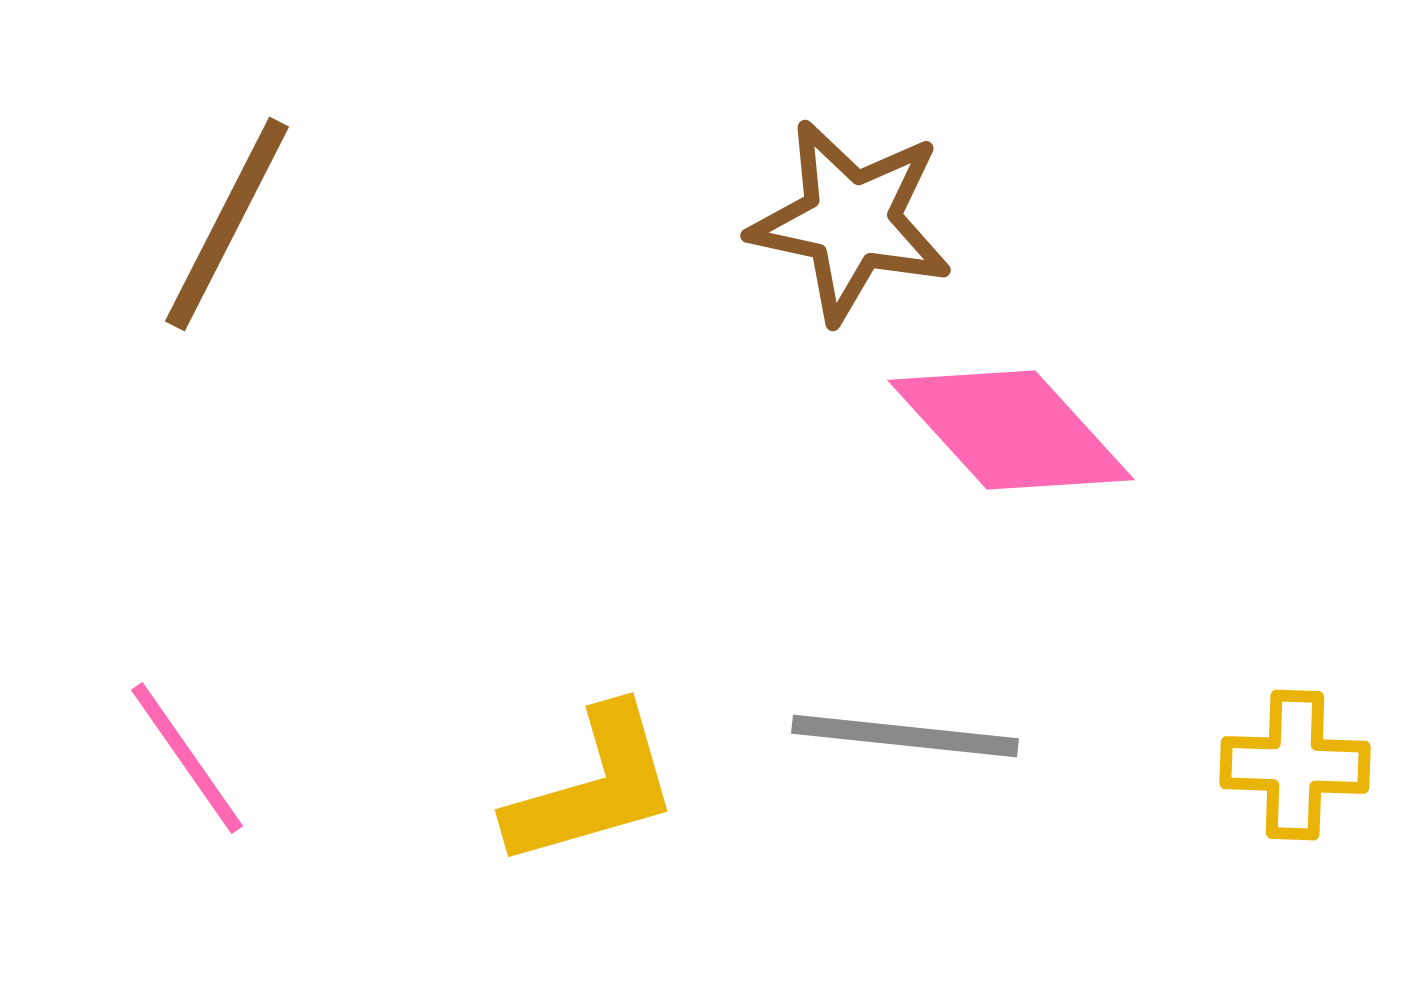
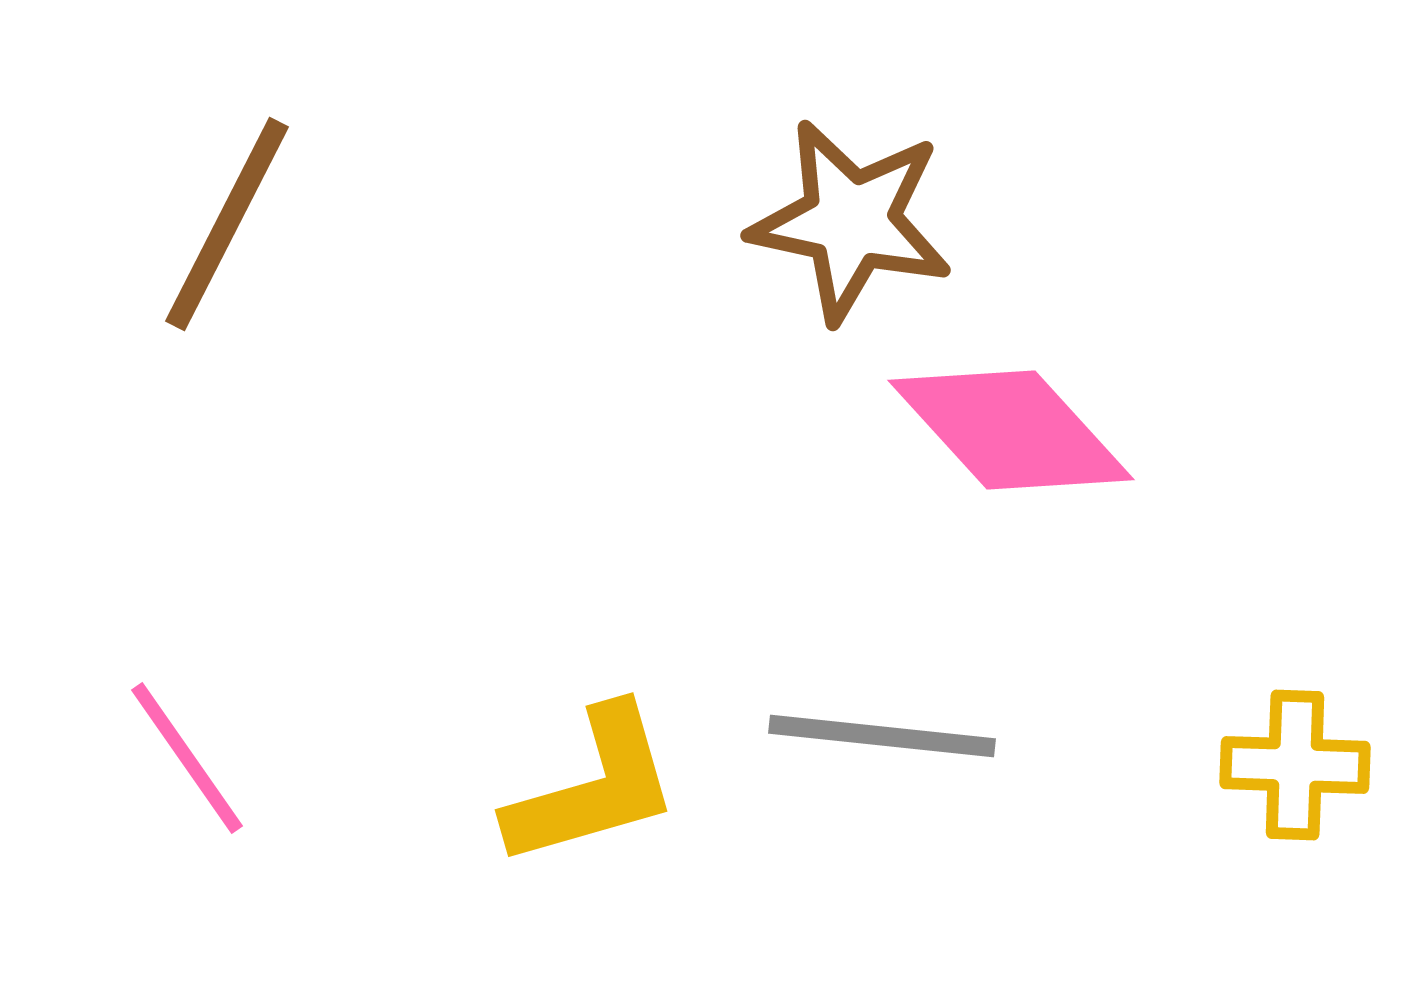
gray line: moved 23 px left
